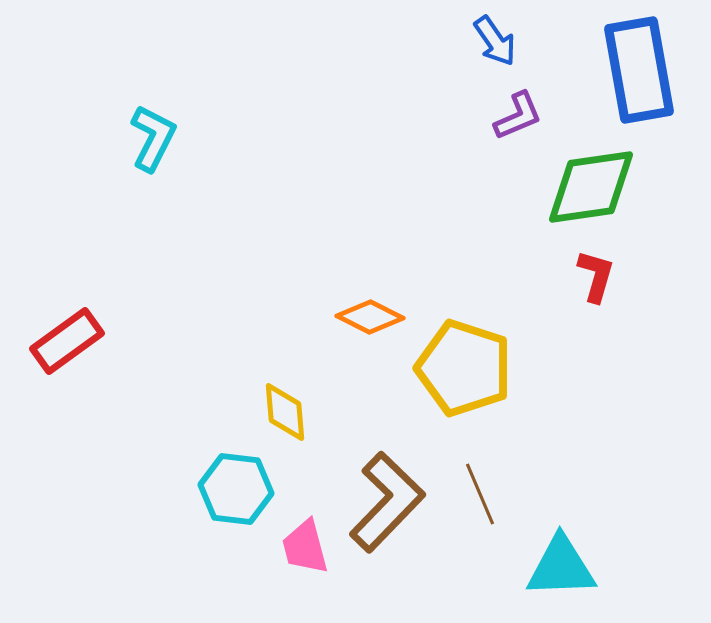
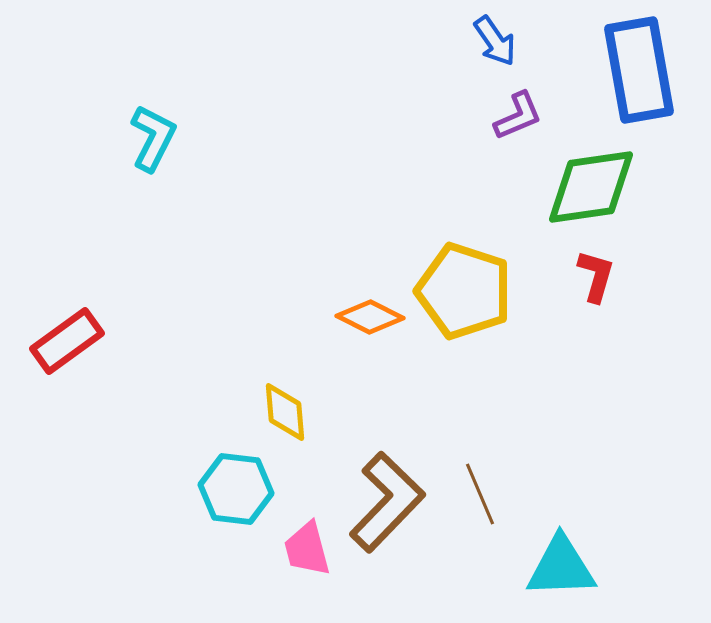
yellow pentagon: moved 77 px up
pink trapezoid: moved 2 px right, 2 px down
